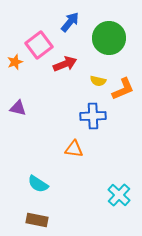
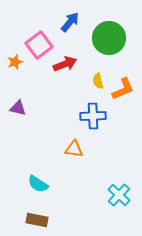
yellow semicircle: rotated 63 degrees clockwise
